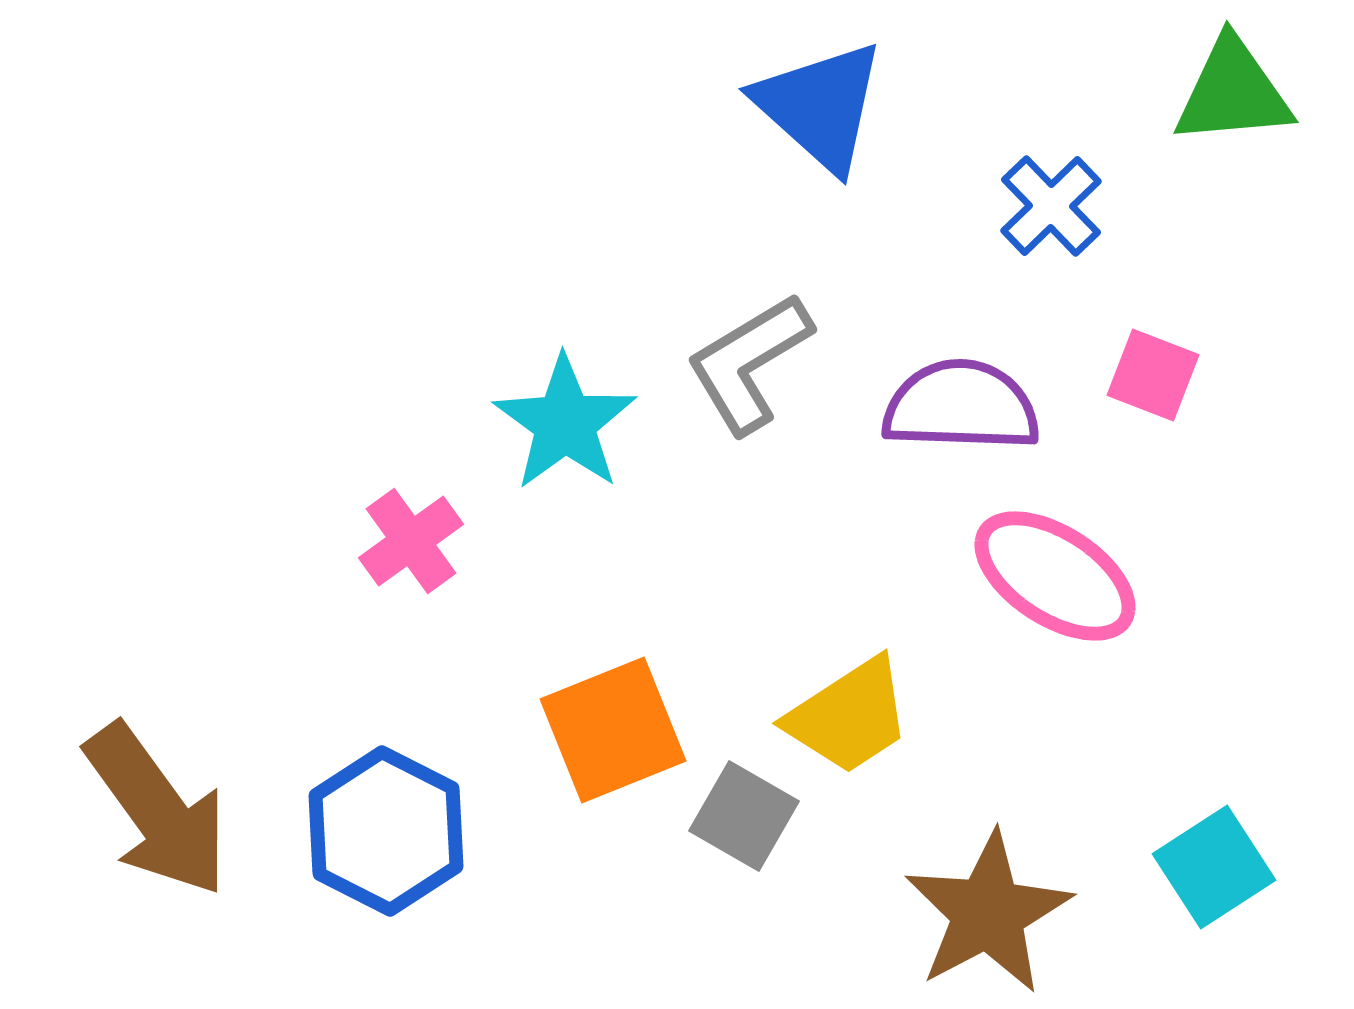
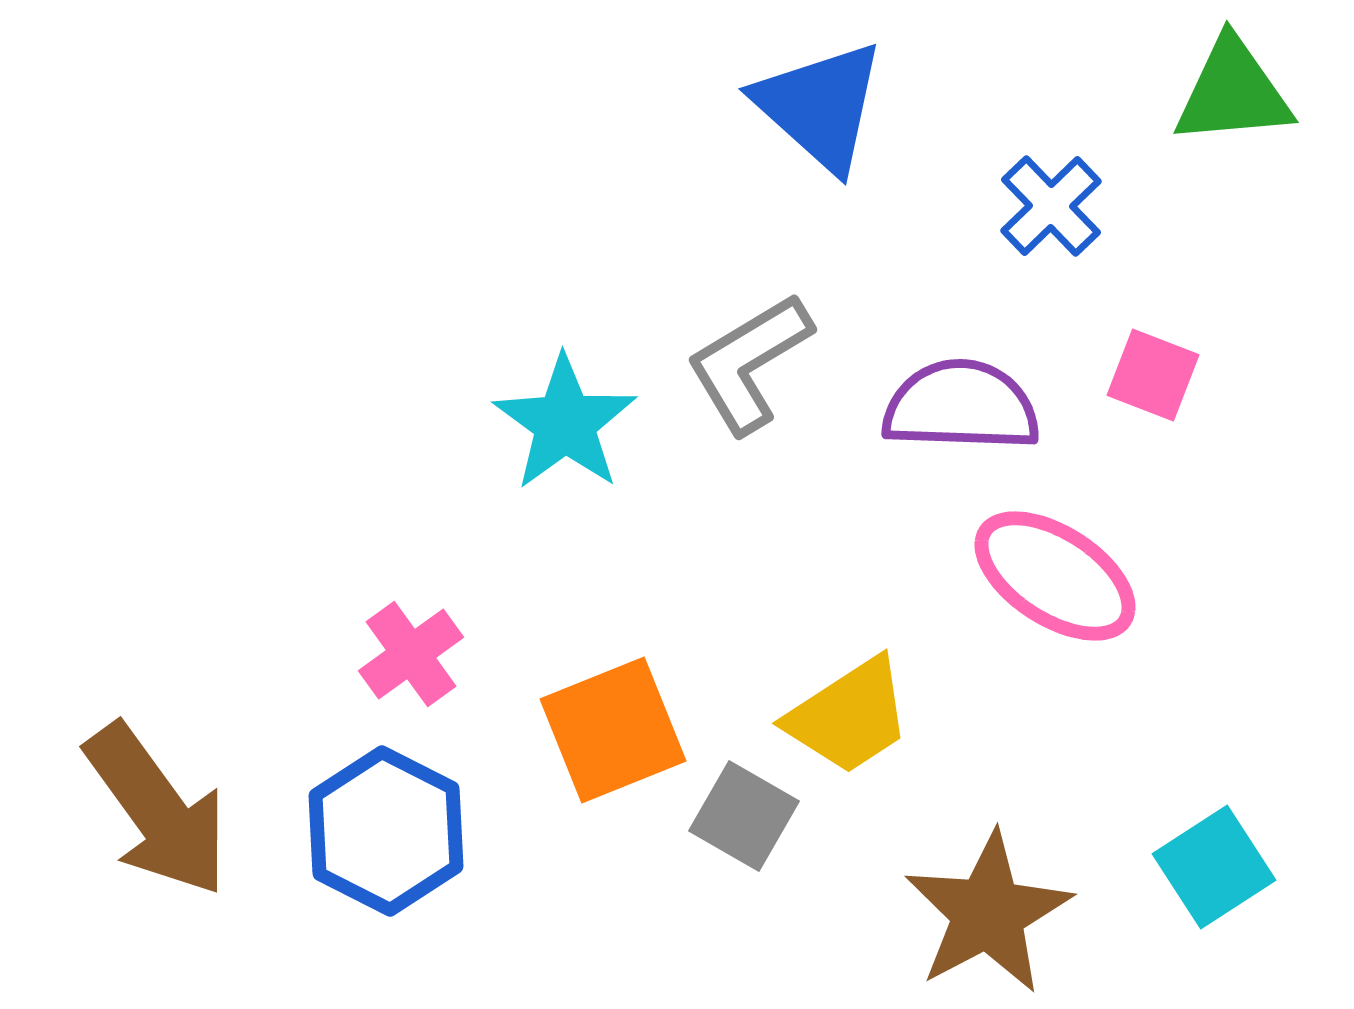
pink cross: moved 113 px down
